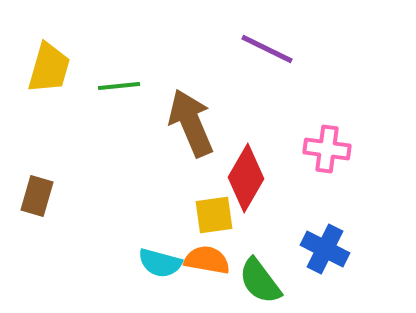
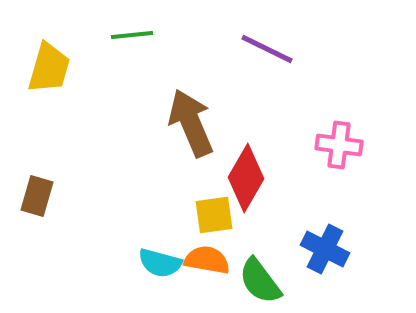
green line: moved 13 px right, 51 px up
pink cross: moved 12 px right, 4 px up
